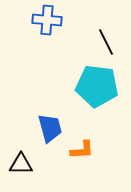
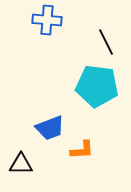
blue trapezoid: rotated 84 degrees clockwise
